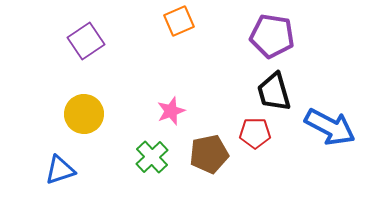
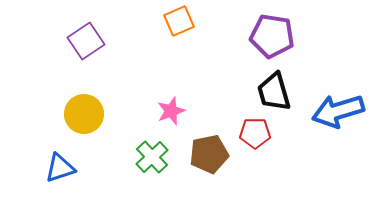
blue arrow: moved 8 px right, 16 px up; rotated 135 degrees clockwise
blue triangle: moved 2 px up
